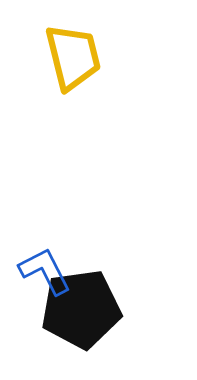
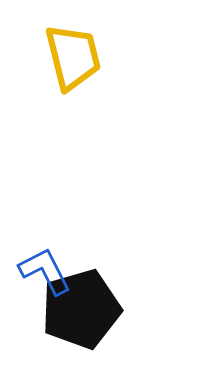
black pentagon: rotated 8 degrees counterclockwise
